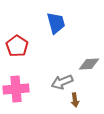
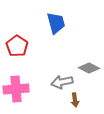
gray diamond: moved 4 px down; rotated 30 degrees clockwise
gray arrow: rotated 10 degrees clockwise
